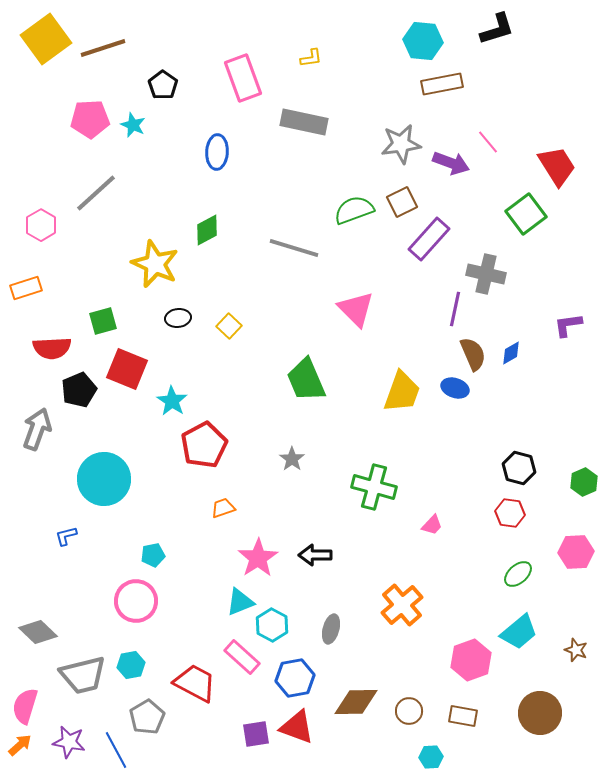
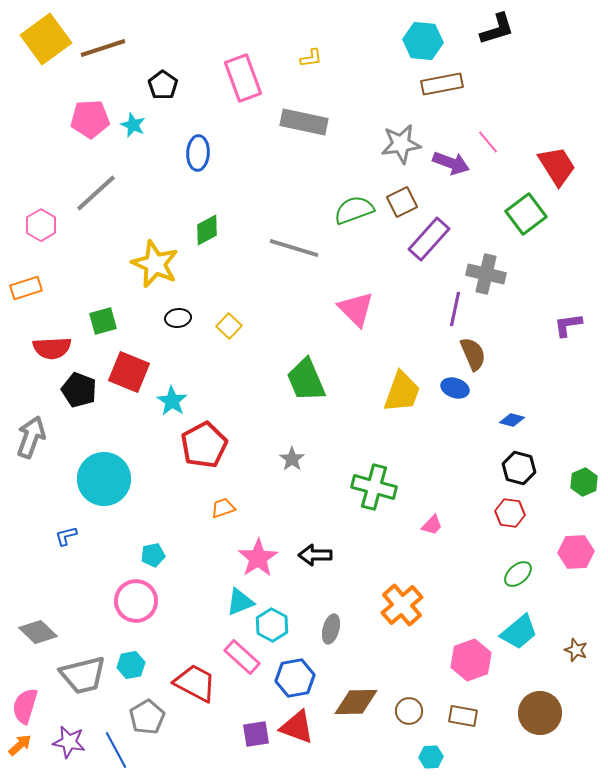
blue ellipse at (217, 152): moved 19 px left, 1 px down
blue diamond at (511, 353): moved 1 px right, 67 px down; rotated 45 degrees clockwise
red square at (127, 369): moved 2 px right, 3 px down
black pentagon at (79, 390): rotated 28 degrees counterclockwise
gray arrow at (37, 429): moved 6 px left, 8 px down
